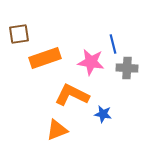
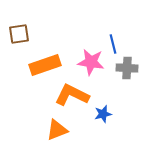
orange rectangle: moved 7 px down
blue star: rotated 24 degrees counterclockwise
